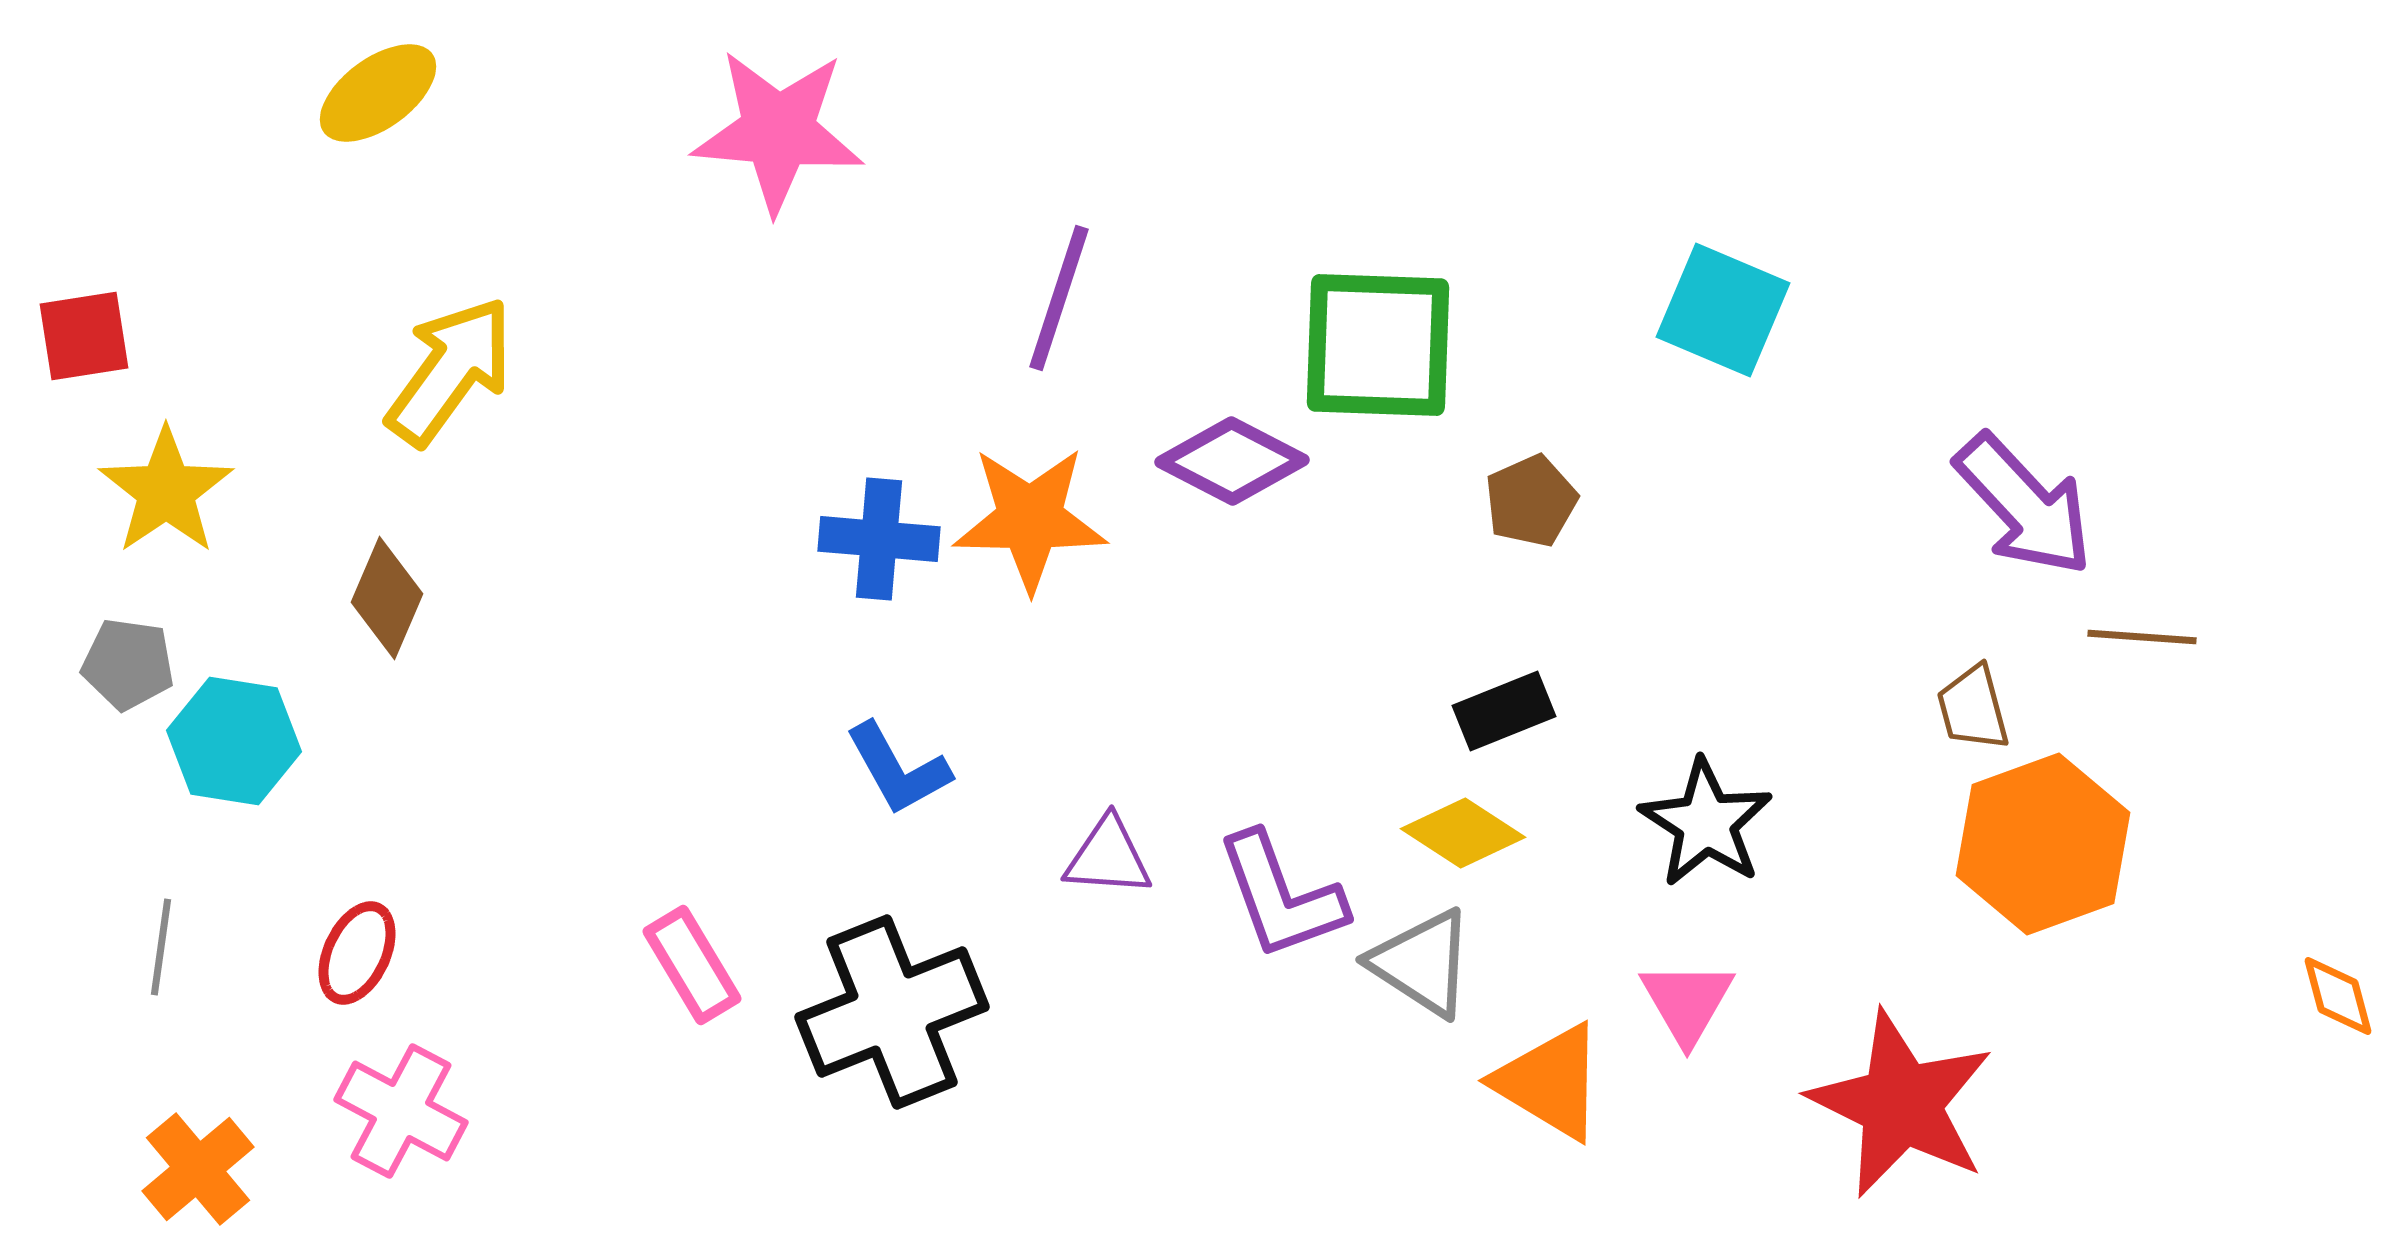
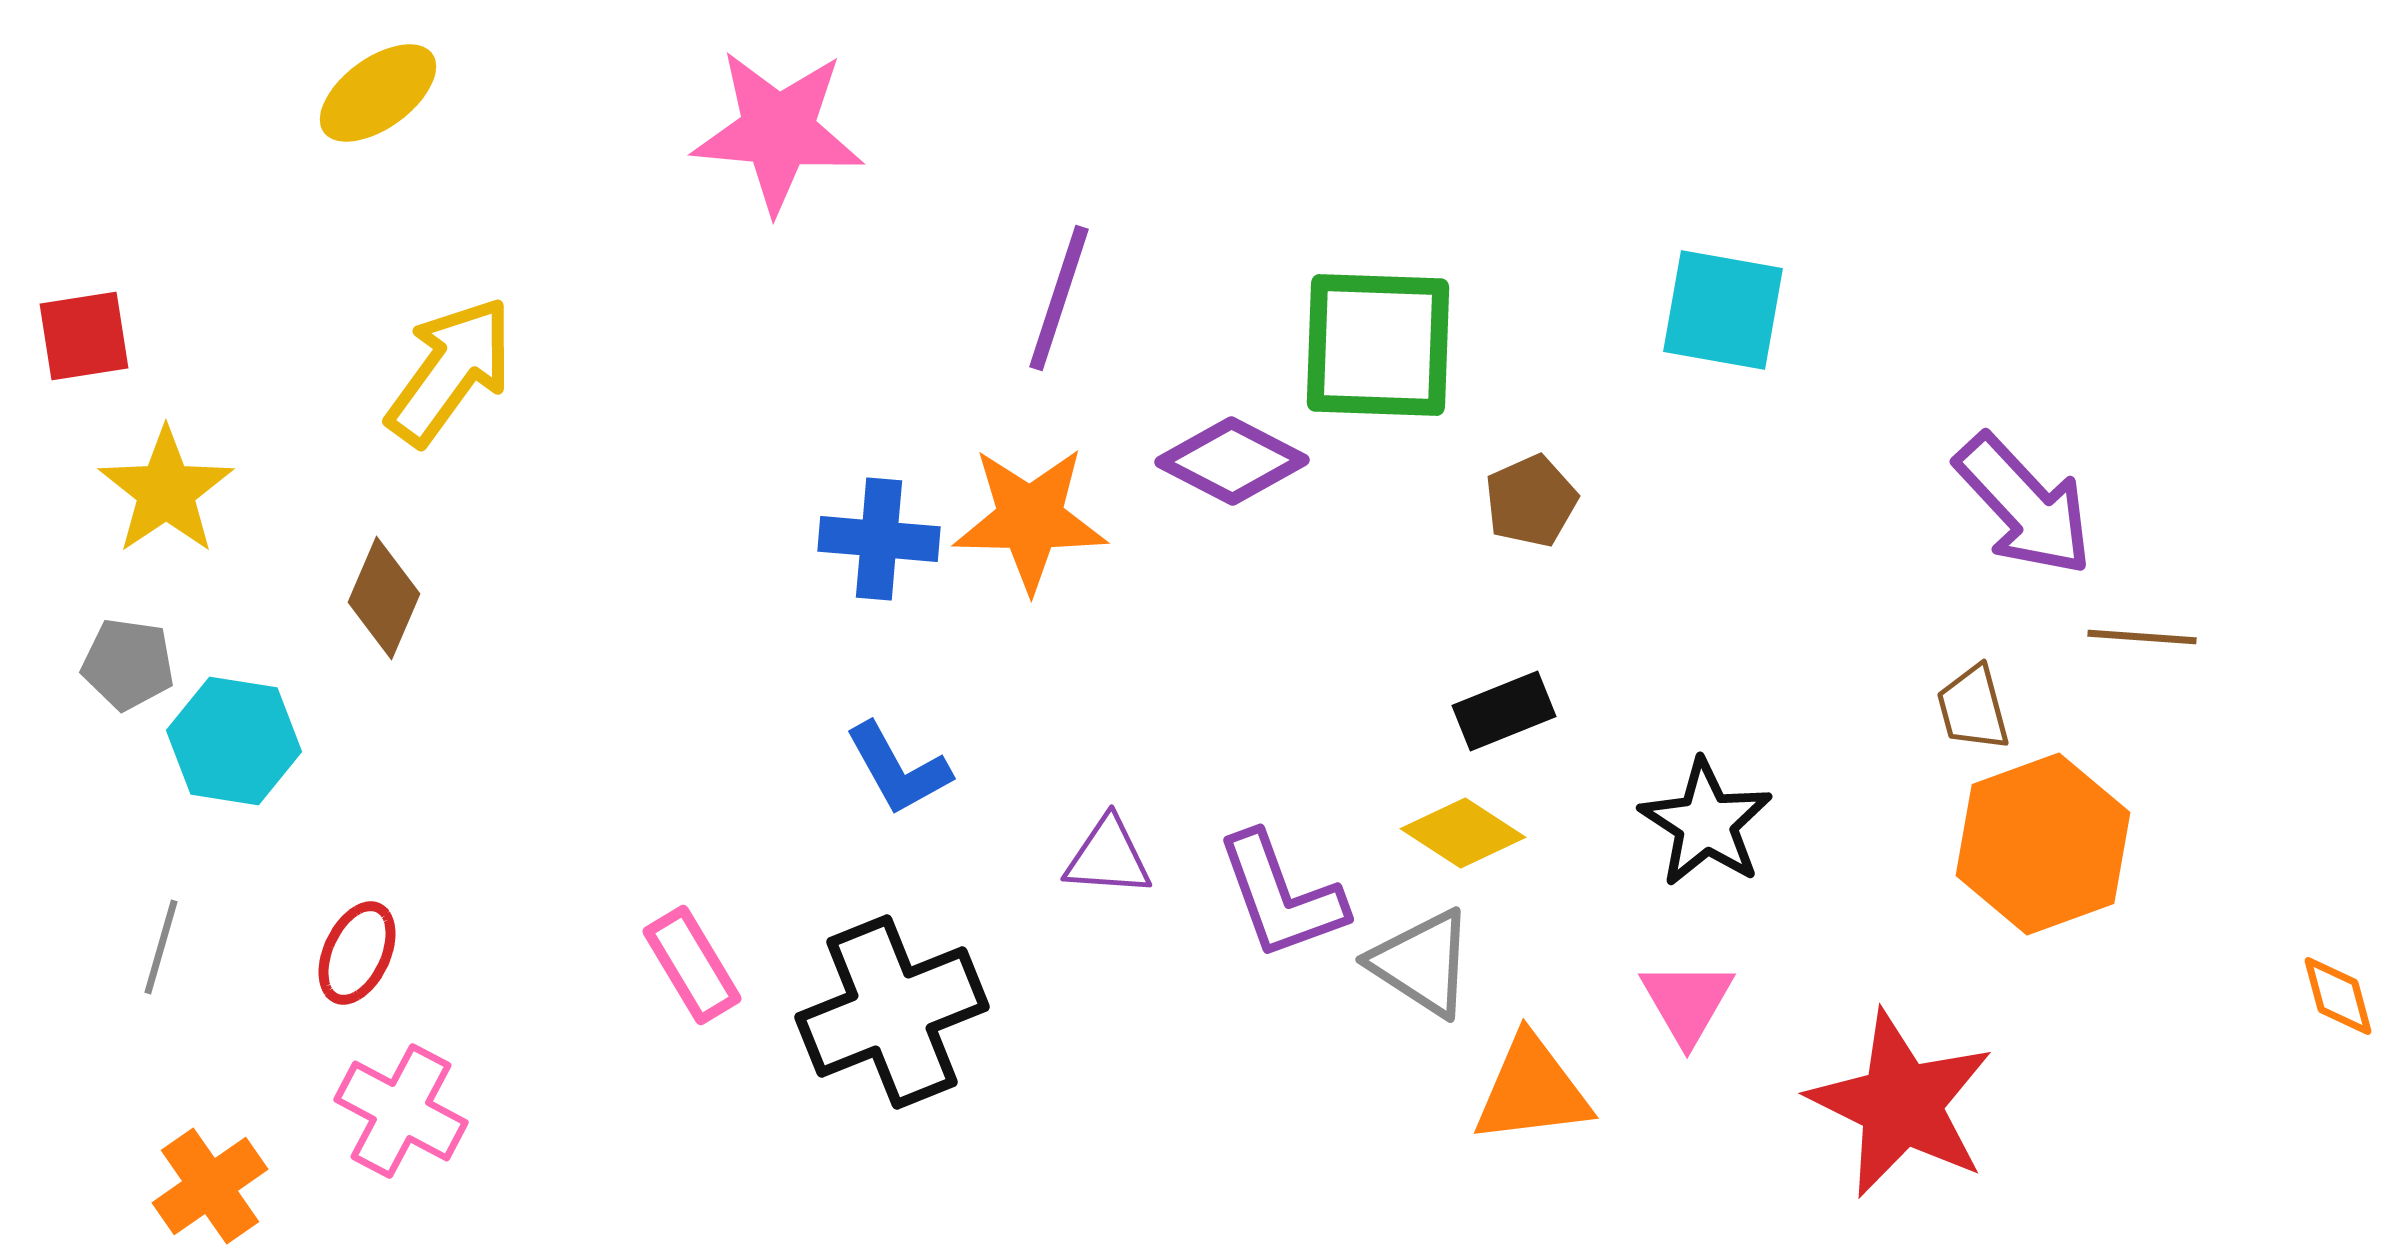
cyan square: rotated 13 degrees counterclockwise
brown diamond: moved 3 px left
gray line: rotated 8 degrees clockwise
orange triangle: moved 18 px left, 8 px down; rotated 38 degrees counterclockwise
orange cross: moved 12 px right, 17 px down; rotated 5 degrees clockwise
